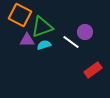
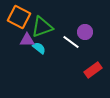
orange square: moved 1 px left, 2 px down
cyan semicircle: moved 5 px left, 3 px down; rotated 56 degrees clockwise
